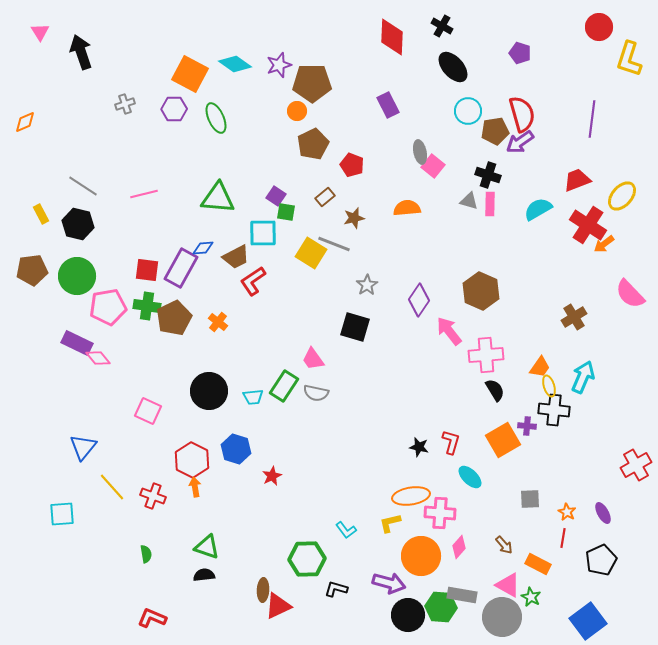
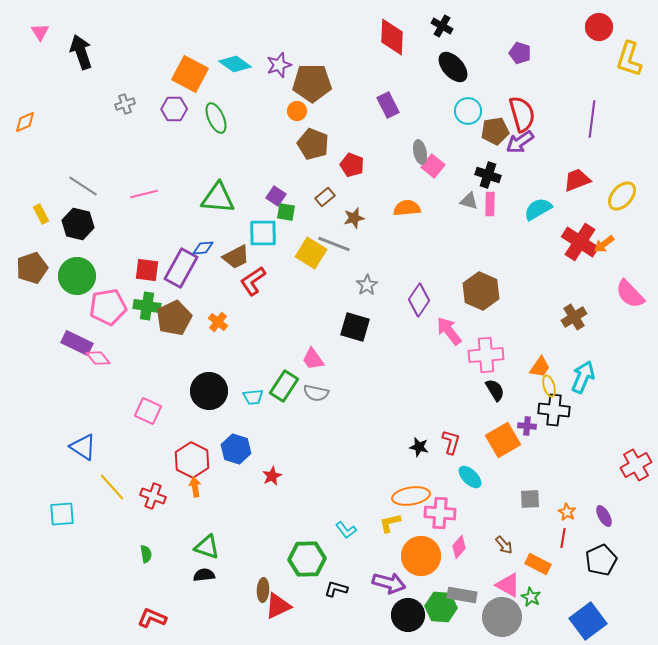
brown pentagon at (313, 144): rotated 24 degrees counterclockwise
red cross at (588, 225): moved 8 px left, 17 px down
brown pentagon at (32, 270): moved 2 px up; rotated 12 degrees counterclockwise
blue triangle at (83, 447): rotated 36 degrees counterclockwise
purple ellipse at (603, 513): moved 1 px right, 3 px down
